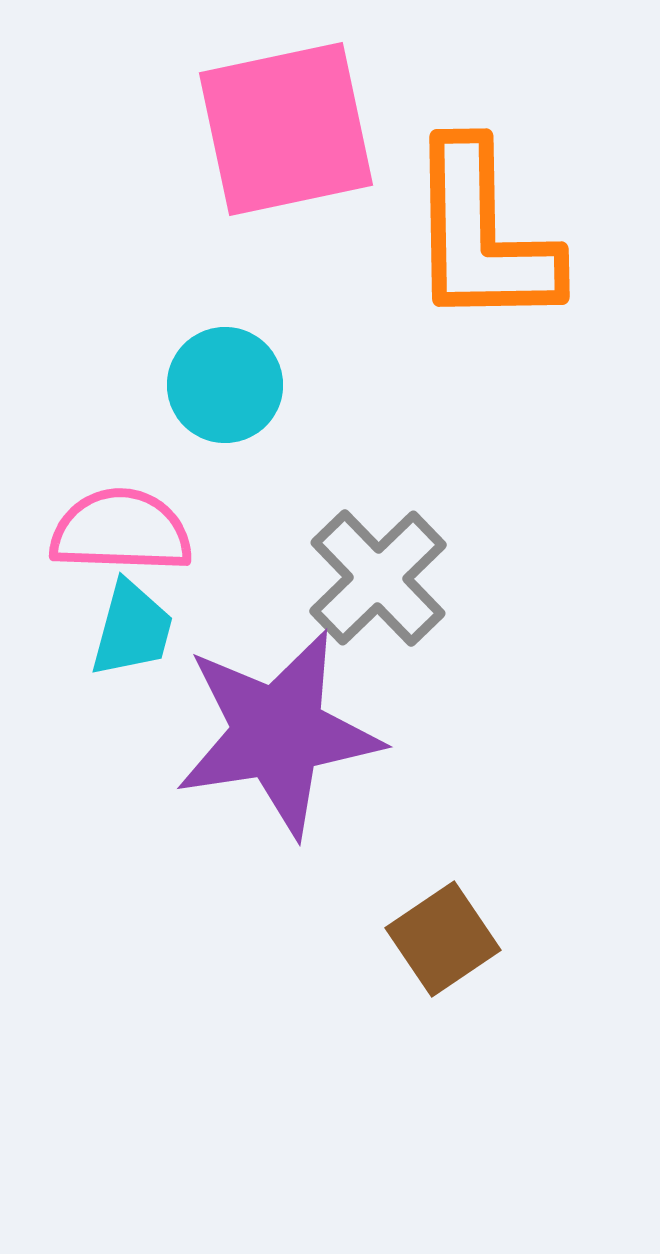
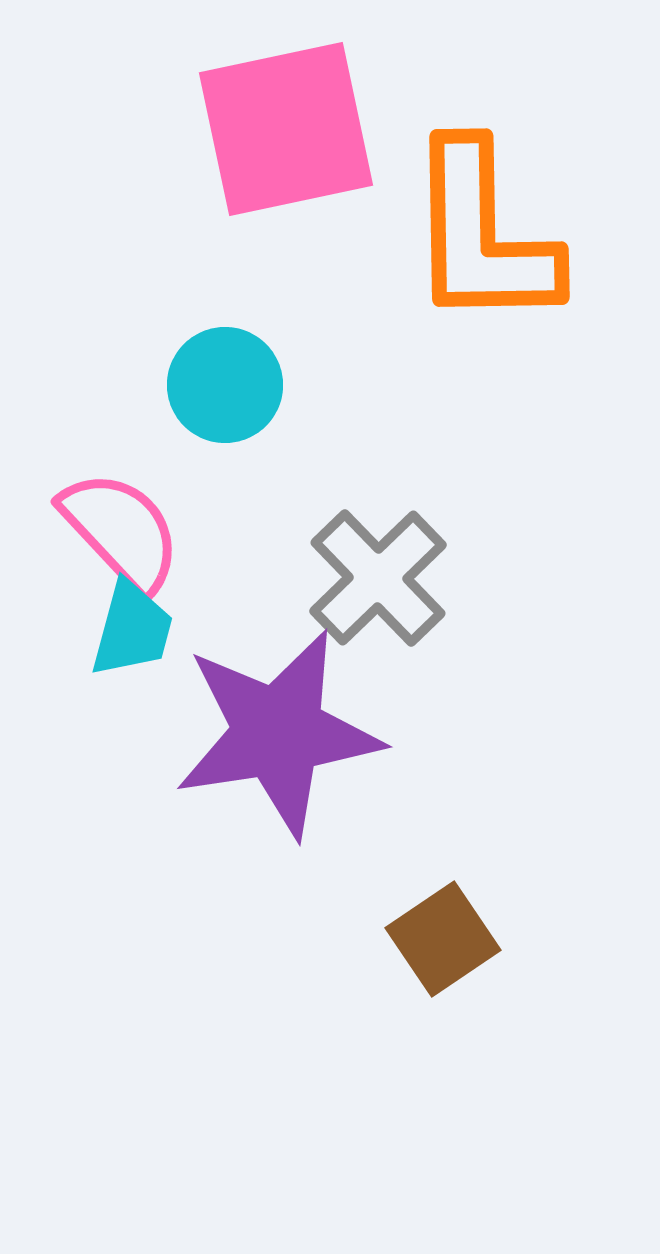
pink semicircle: rotated 45 degrees clockwise
